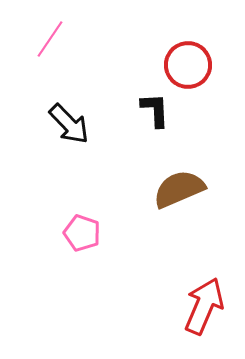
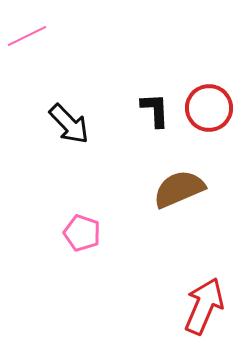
pink line: moved 23 px left, 3 px up; rotated 30 degrees clockwise
red circle: moved 21 px right, 43 px down
